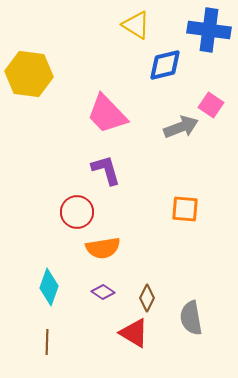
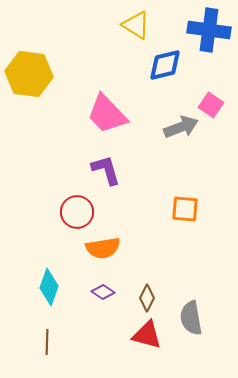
red triangle: moved 13 px right, 2 px down; rotated 16 degrees counterclockwise
